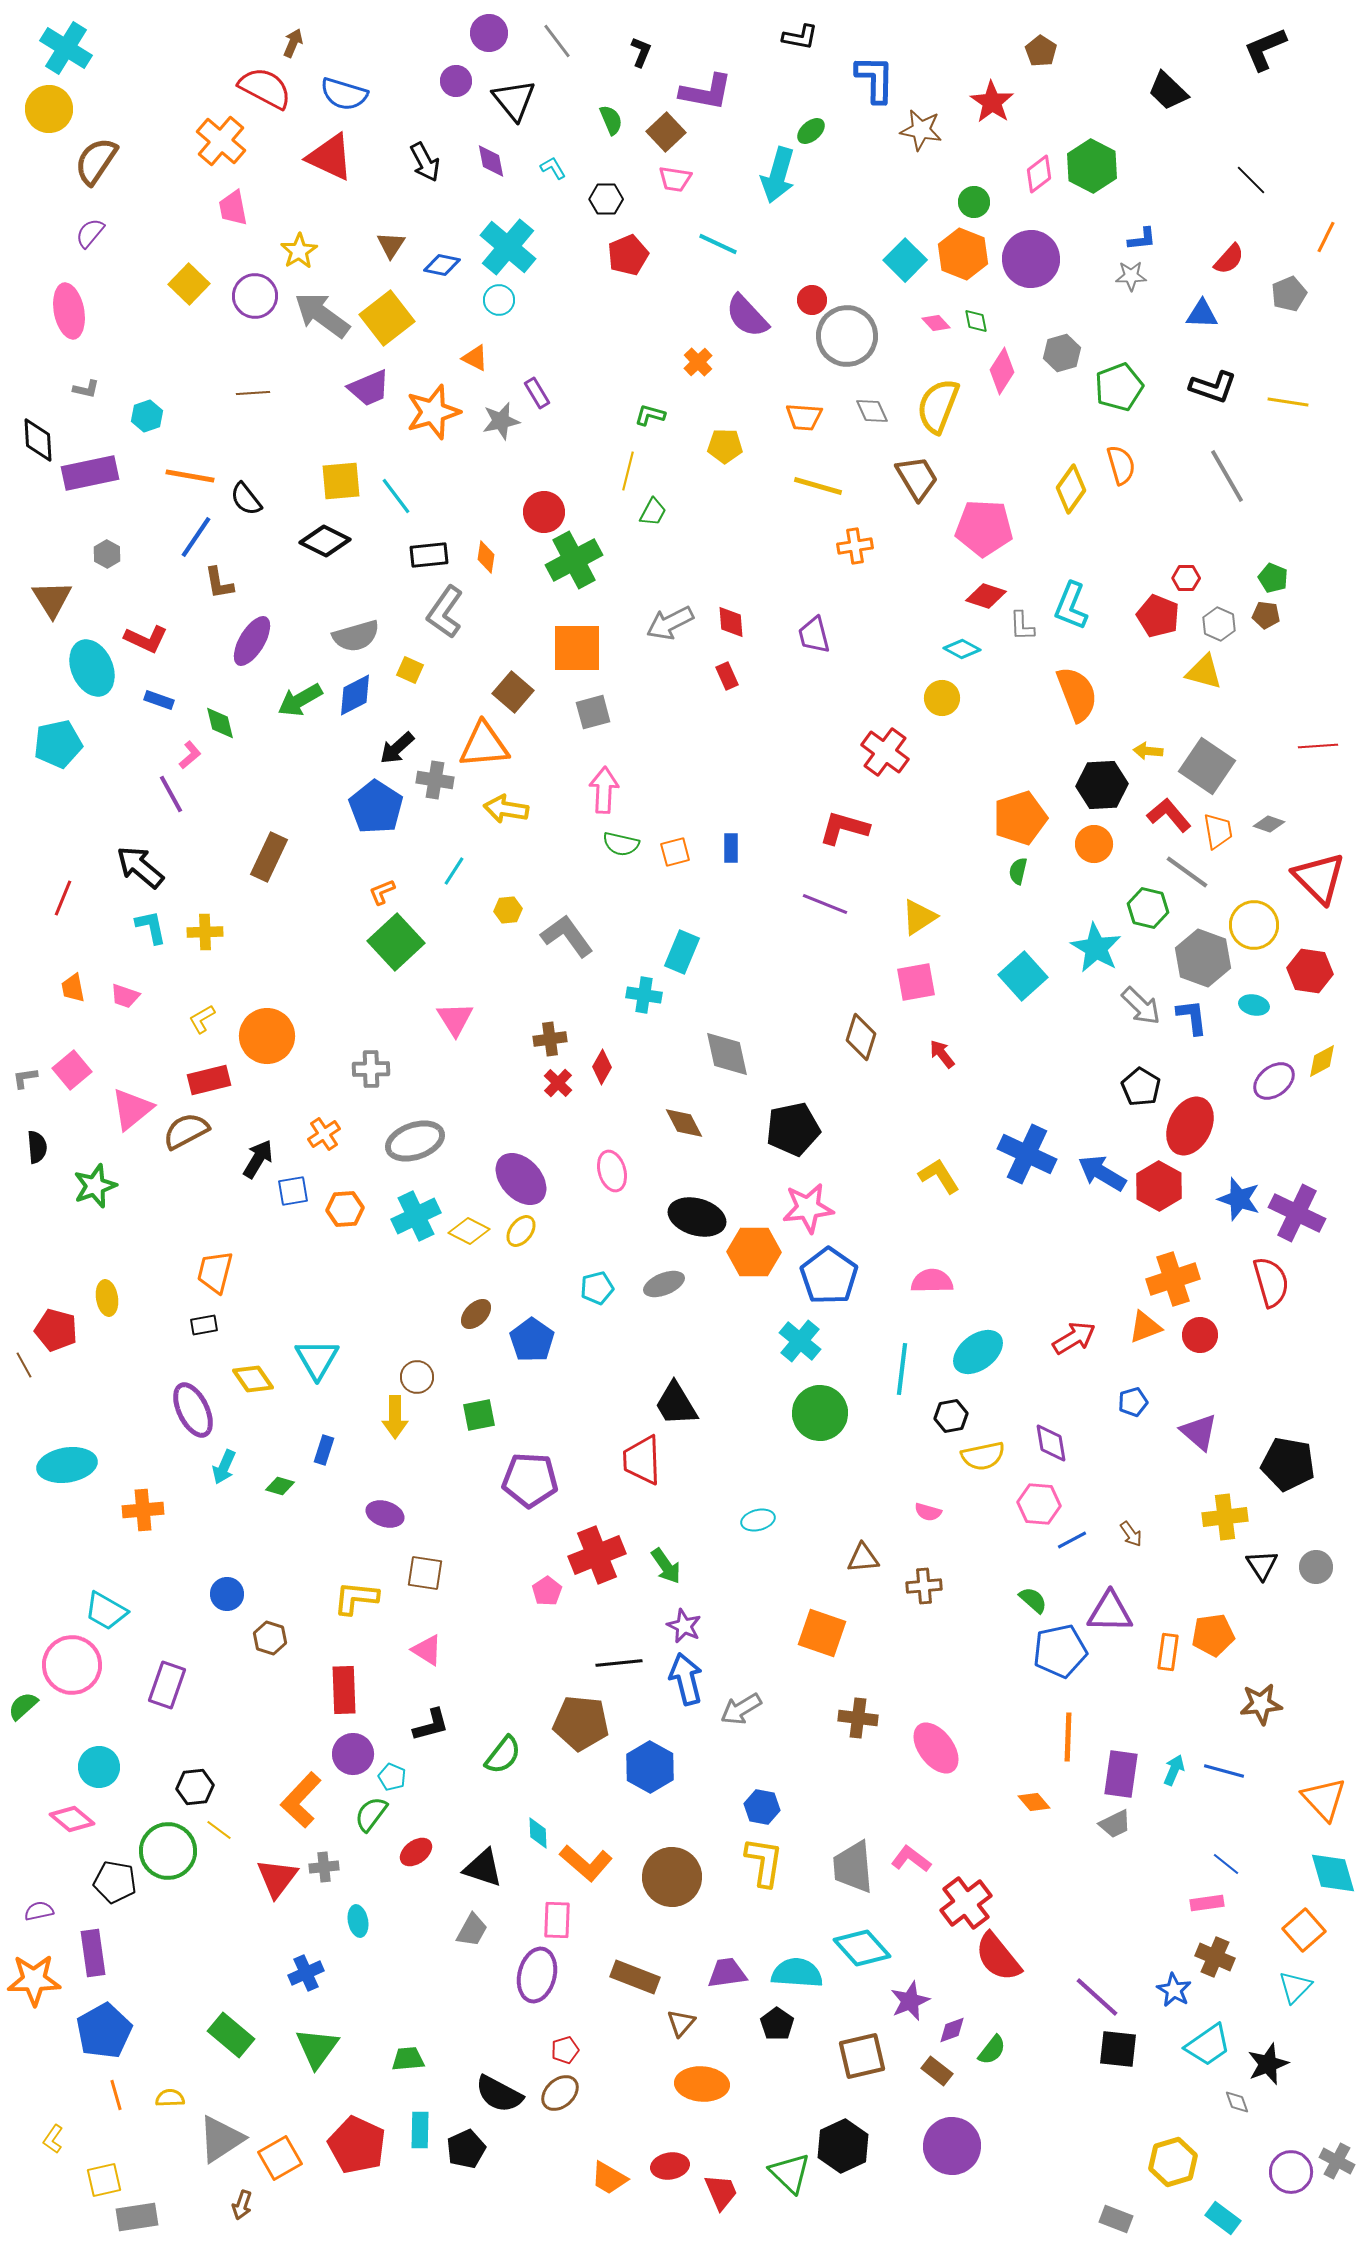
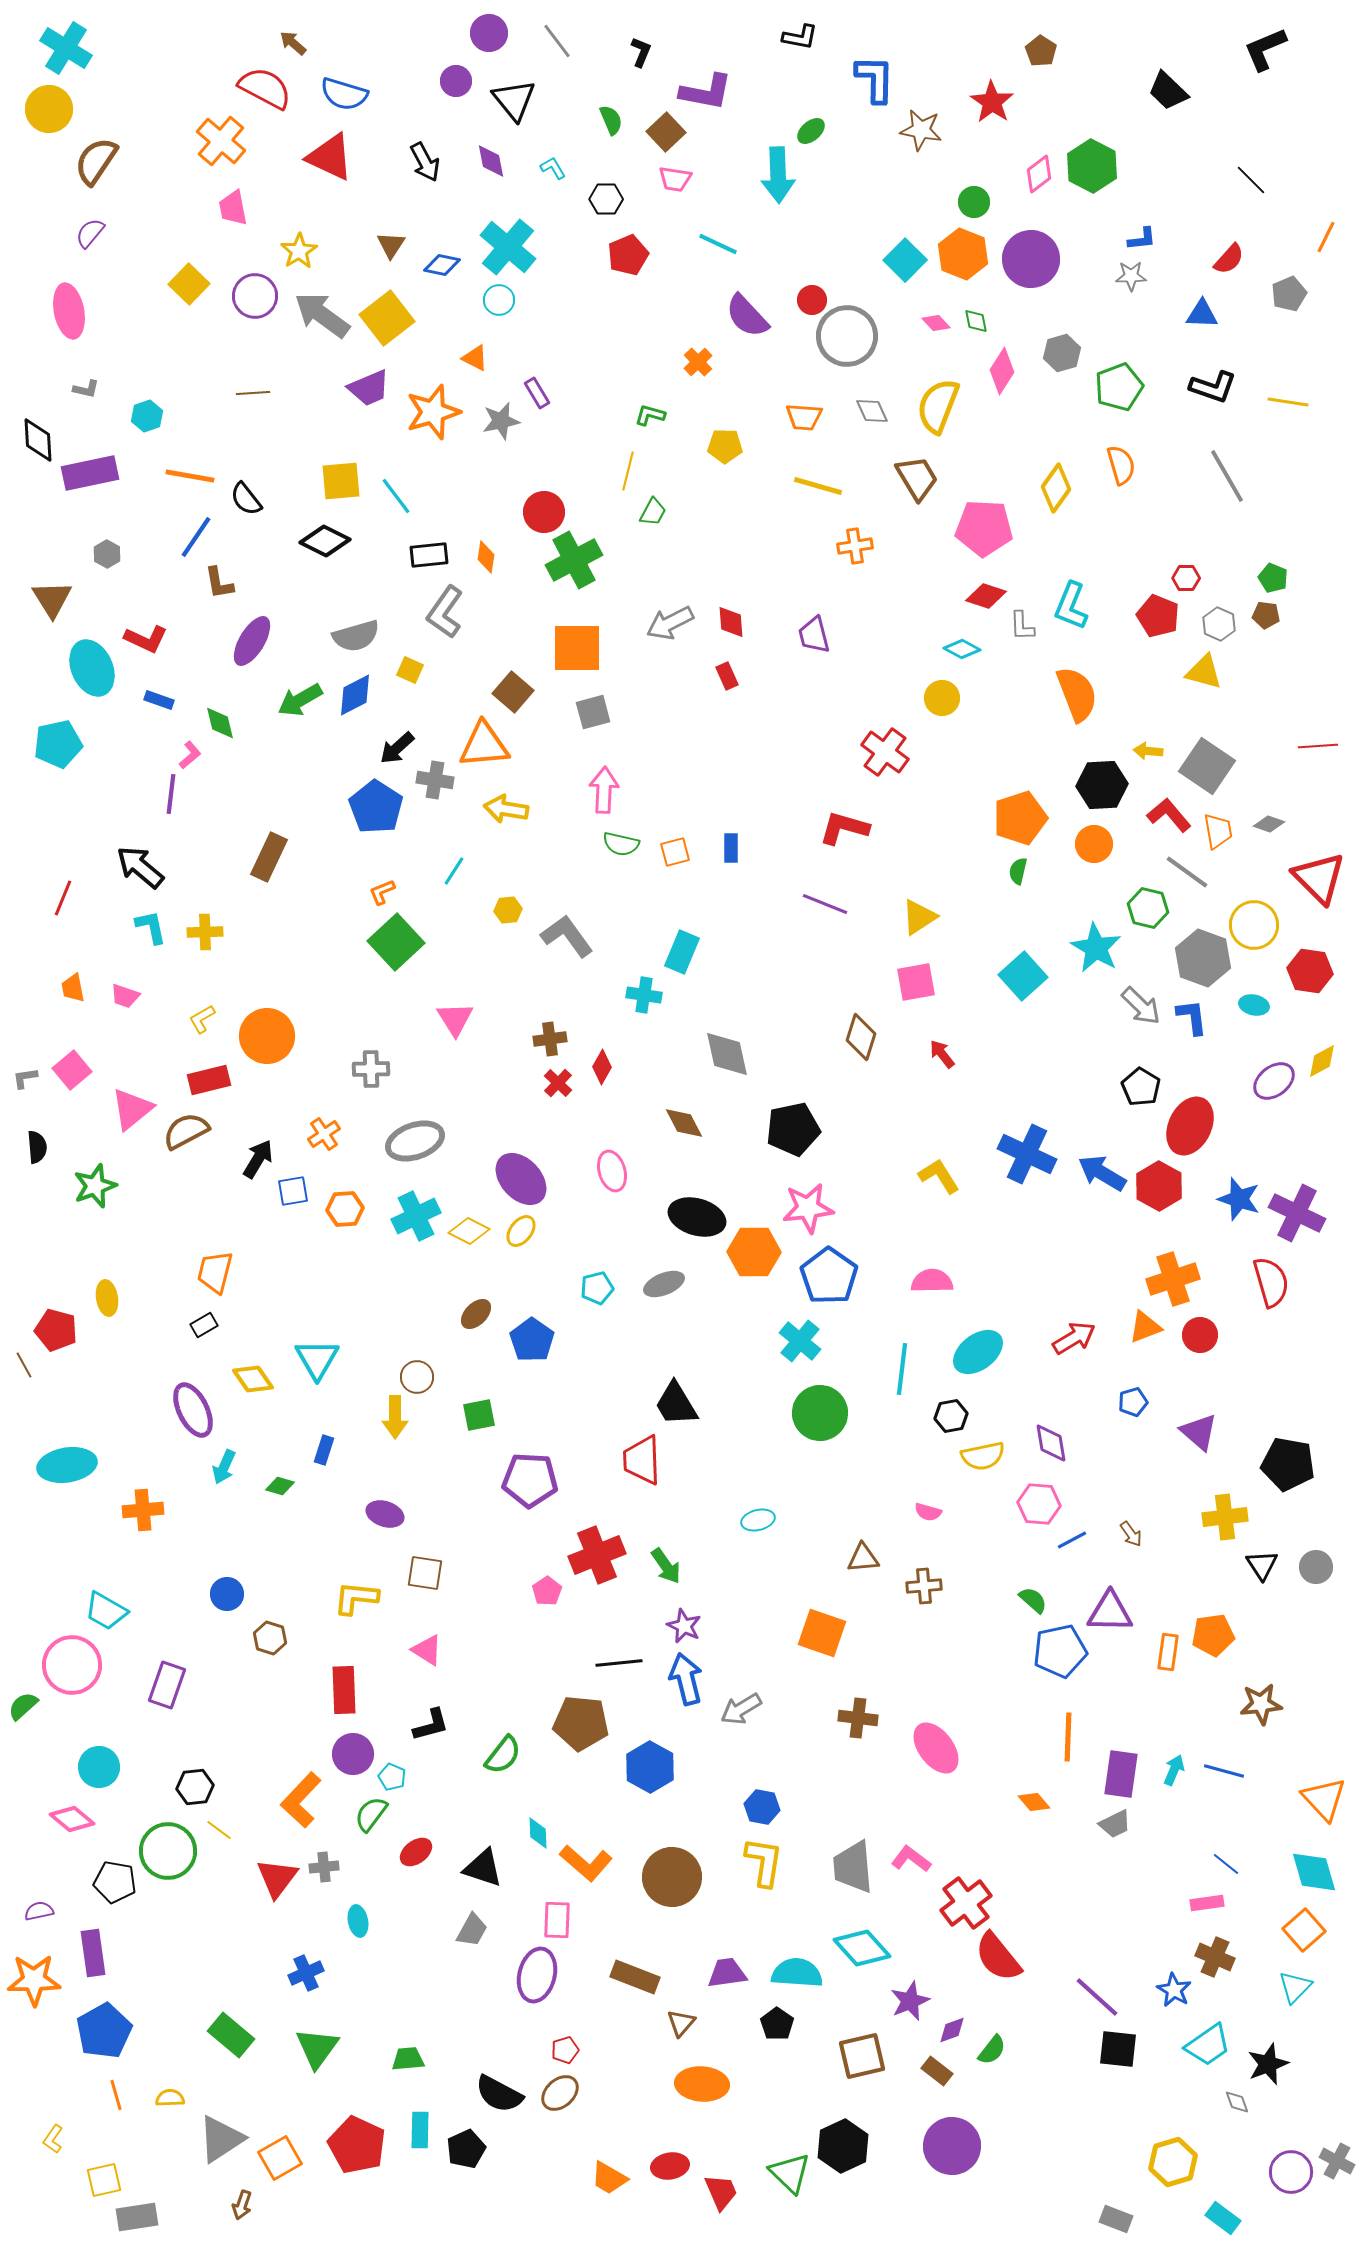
brown arrow at (293, 43): rotated 72 degrees counterclockwise
cyan arrow at (778, 175): rotated 18 degrees counterclockwise
yellow diamond at (1071, 489): moved 15 px left, 1 px up
purple line at (171, 794): rotated 36 degrees clockwise
black rectangle at (204, 1325): rotated 20 degrees counterclockwise
cyan diamond at (1333, 1873): moved 19 px left, 1 px up
